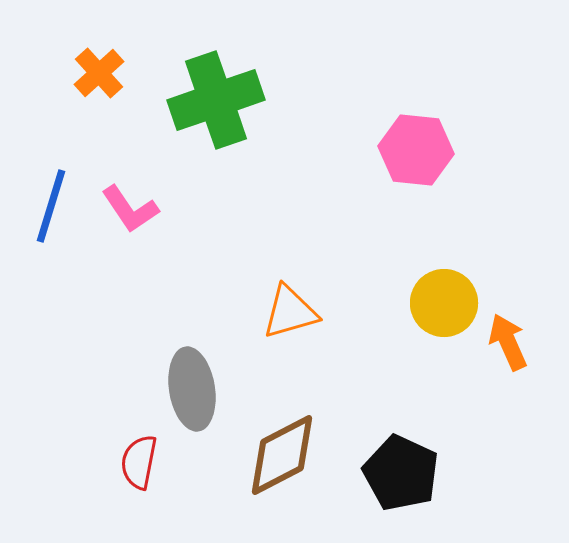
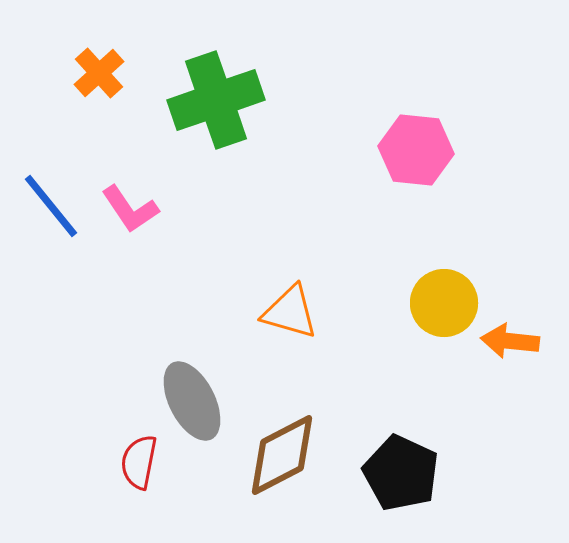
blue line: rotated 56 degrees counterclockwise
orange triangle: rotated 32 degrees clockwise
orange arrow: moved 2 px right, 1 px up; rotated 60 degrees counterclockwise
gray ellipse: moved 12 px down; rotated 18 degrees counterclockwise
